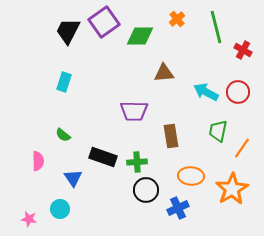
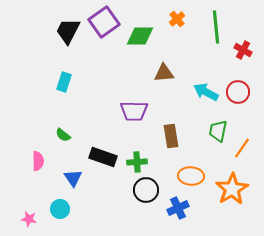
green line: rotated 8 degrees clockwise
